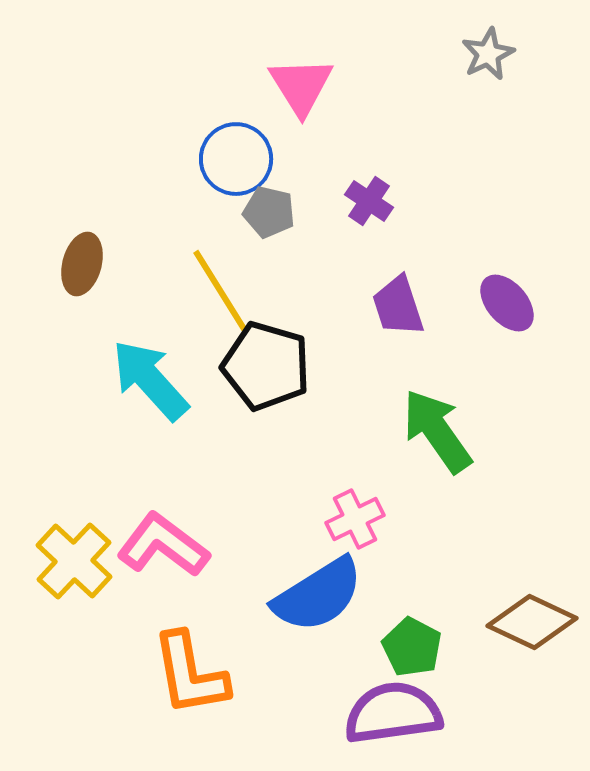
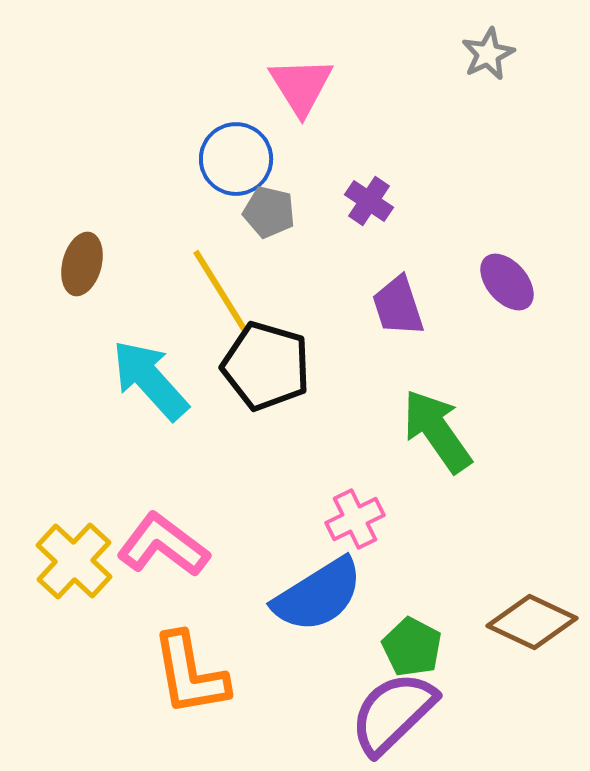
purple ellipse: moved 21 px up
purple semicircle: rotated 36 degrees counterclockwise
